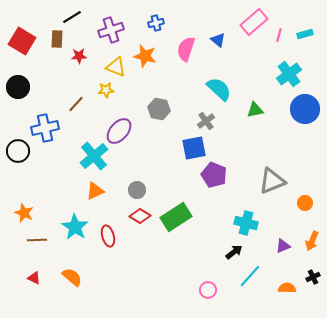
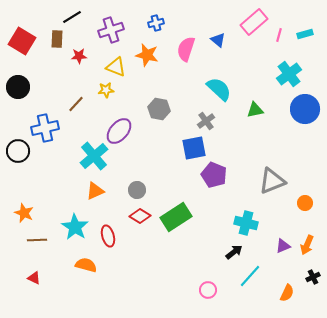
orange star at (145, 56): moved 2 px right, 1 px up
orange arrow at (312, 241): moved 5 px left, 4 px down
orange semicircle at (72, 277): moved 14 px right, 12 px up; rotated 25 degrees counterclockwise
orange semicircle at (287, 288): moved 5 px down; rotated 114 degrees clockwise
